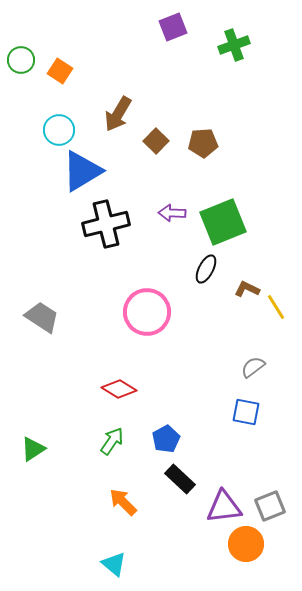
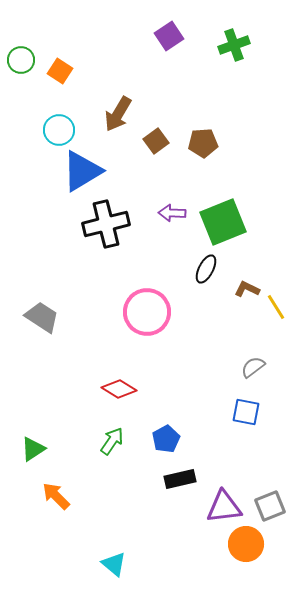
purple square: moved 4 px left, 9 px down; rotated 12 degrees counterclockwise
brown square: rotated 10 degrees clockwise
black rectangle: rotated 56 degrees counterclockwise
orange arrow: moved 67 px left, 6 px up
